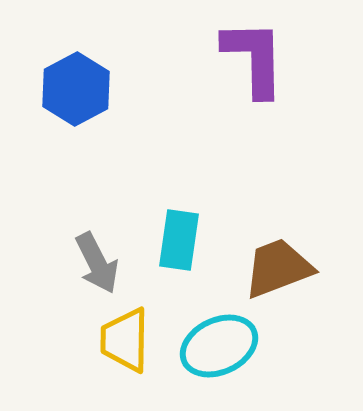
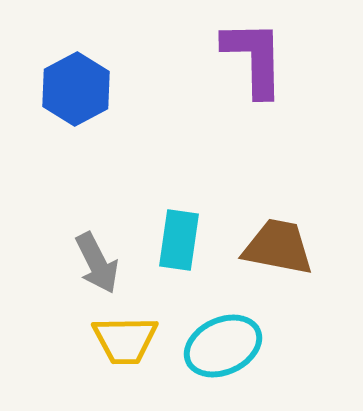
brown trapezoid: moved 21 px up; rotated 32 degrees clockwise
yellow trapezoid: rotated 92 degrees counterclockwise
cyan ellipse: moved 4 px right
